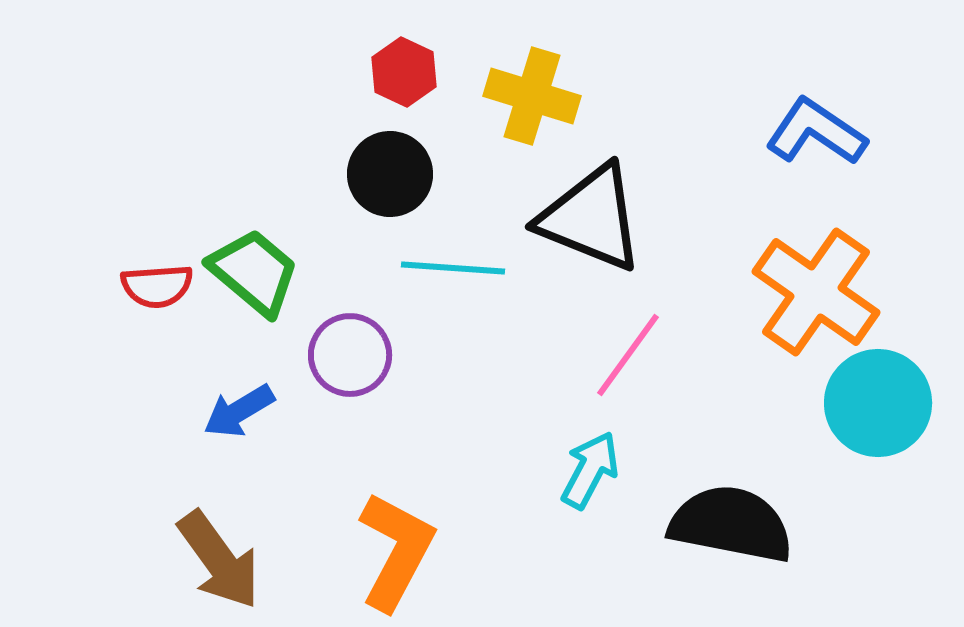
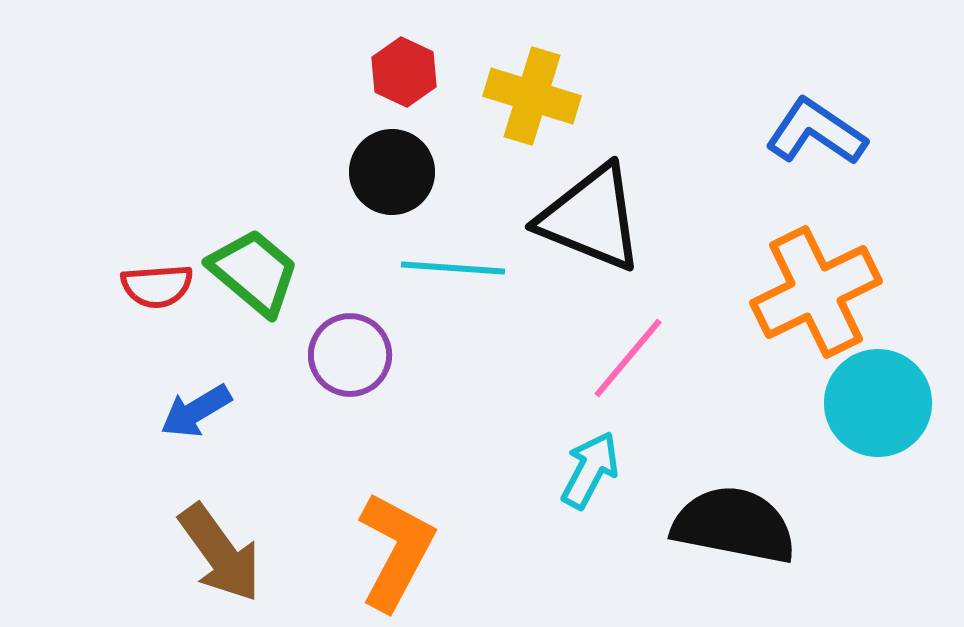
black circle: moved 2 px right, 2 px up
orange cross: rotated 29 degrees clockwise
pink line: moved 3 px down; rotated 4 degrees clockwise
blue arrow: moved 43 px left
black semicircle: moved 3 px right, 1 px down
brown arrow: moved 1 px right, 7 px up
